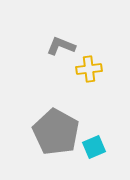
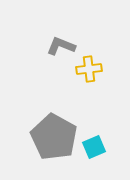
gray pentagon: moved 2 px left, 5 px down
